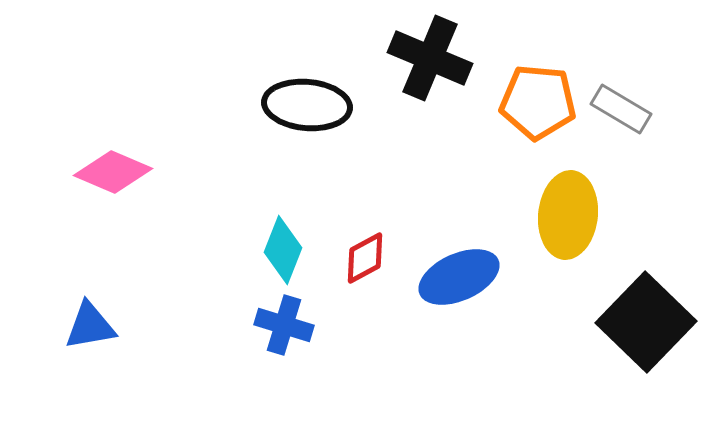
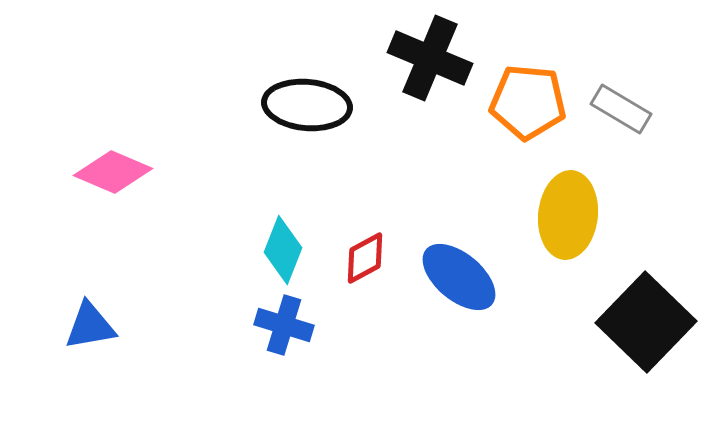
orange pentagon: moved 10 px left
blue ellipse: rotated 64 degrees clockwise
